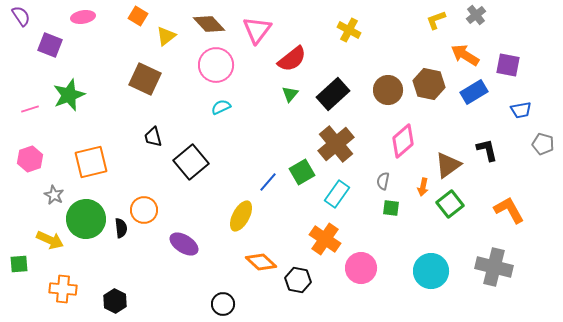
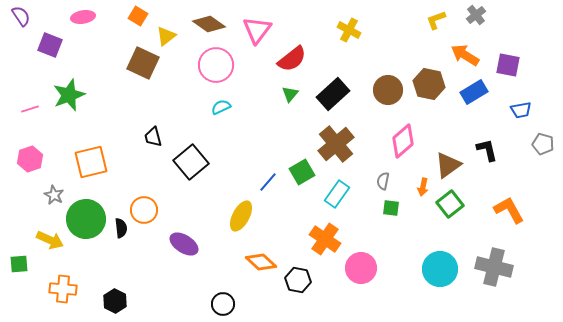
brown diamond at (209, 24): rotated 12 degrees counterclockwise
brown square at (145, 79): moved 2 px left, 16 px up
cyan circle at (431, 271): moved 9 px right, 2 px up
